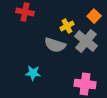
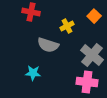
red cross: moved 6 px right
gray cross: moved 6 px right, 14 px down
gray semicircle: moved 7 px left
pink cross: moved 2 px right, 2 px up
